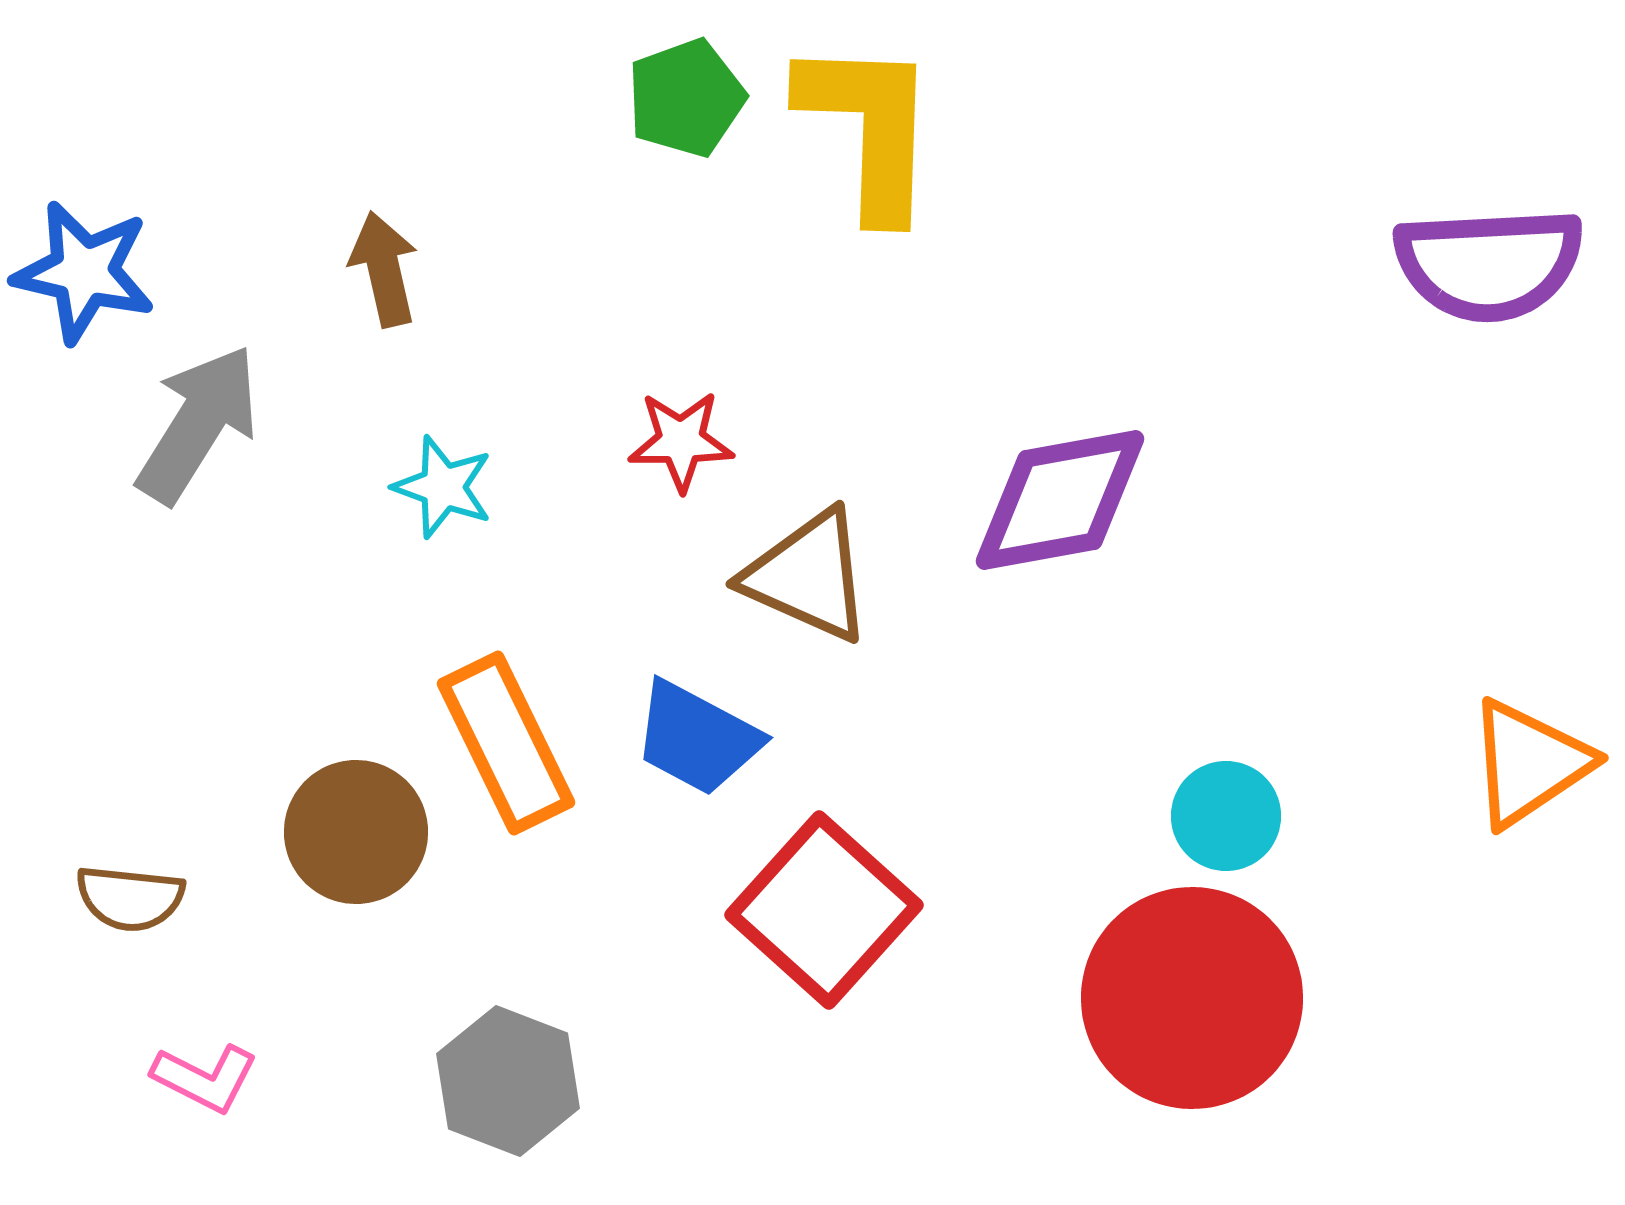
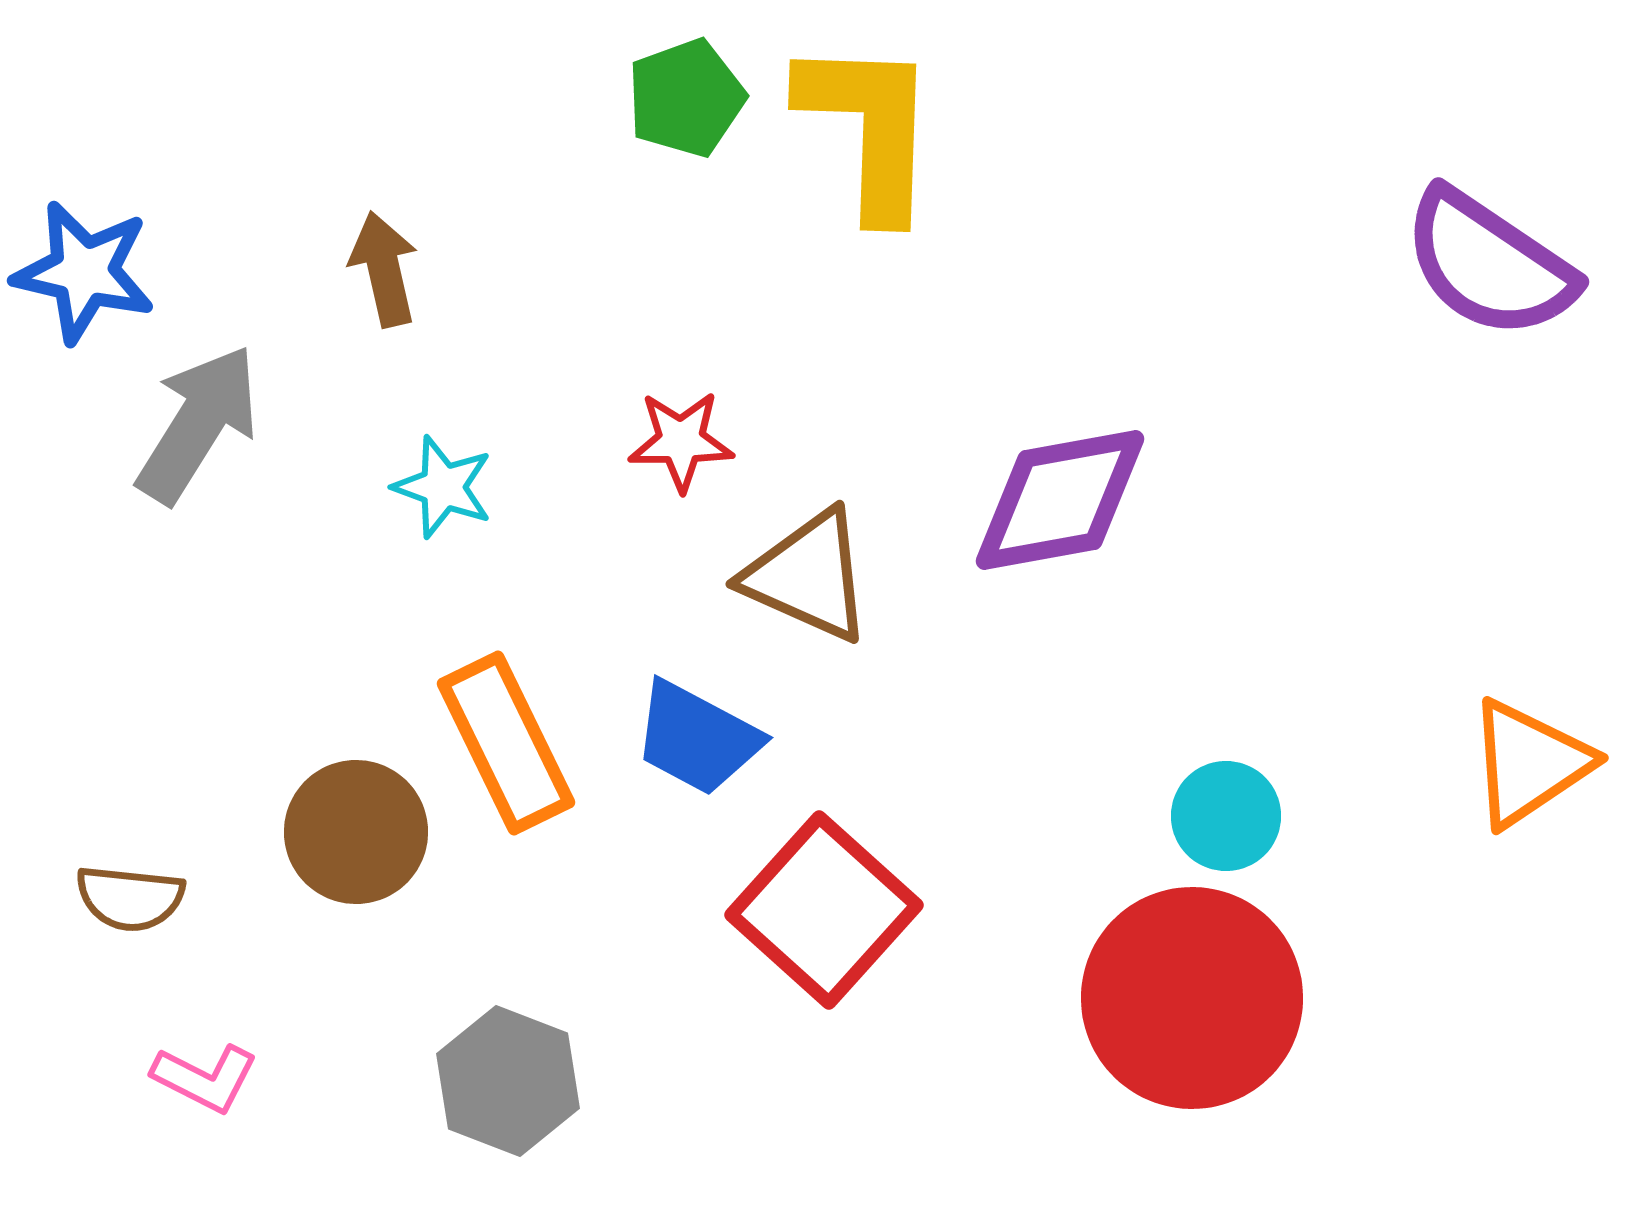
purple semicircle: rotated 37 degrees clockwise
